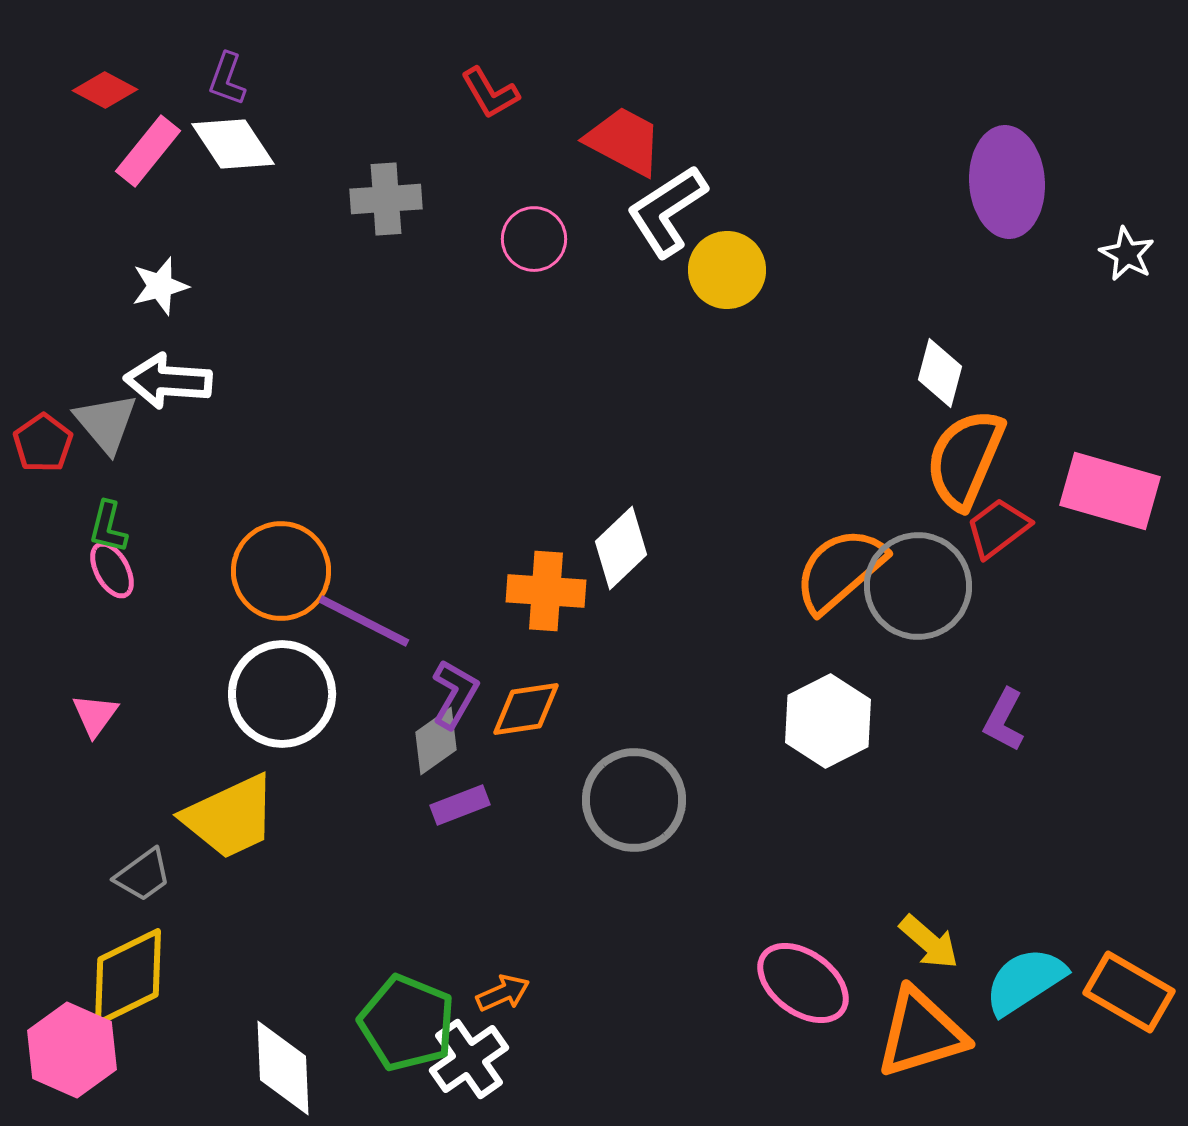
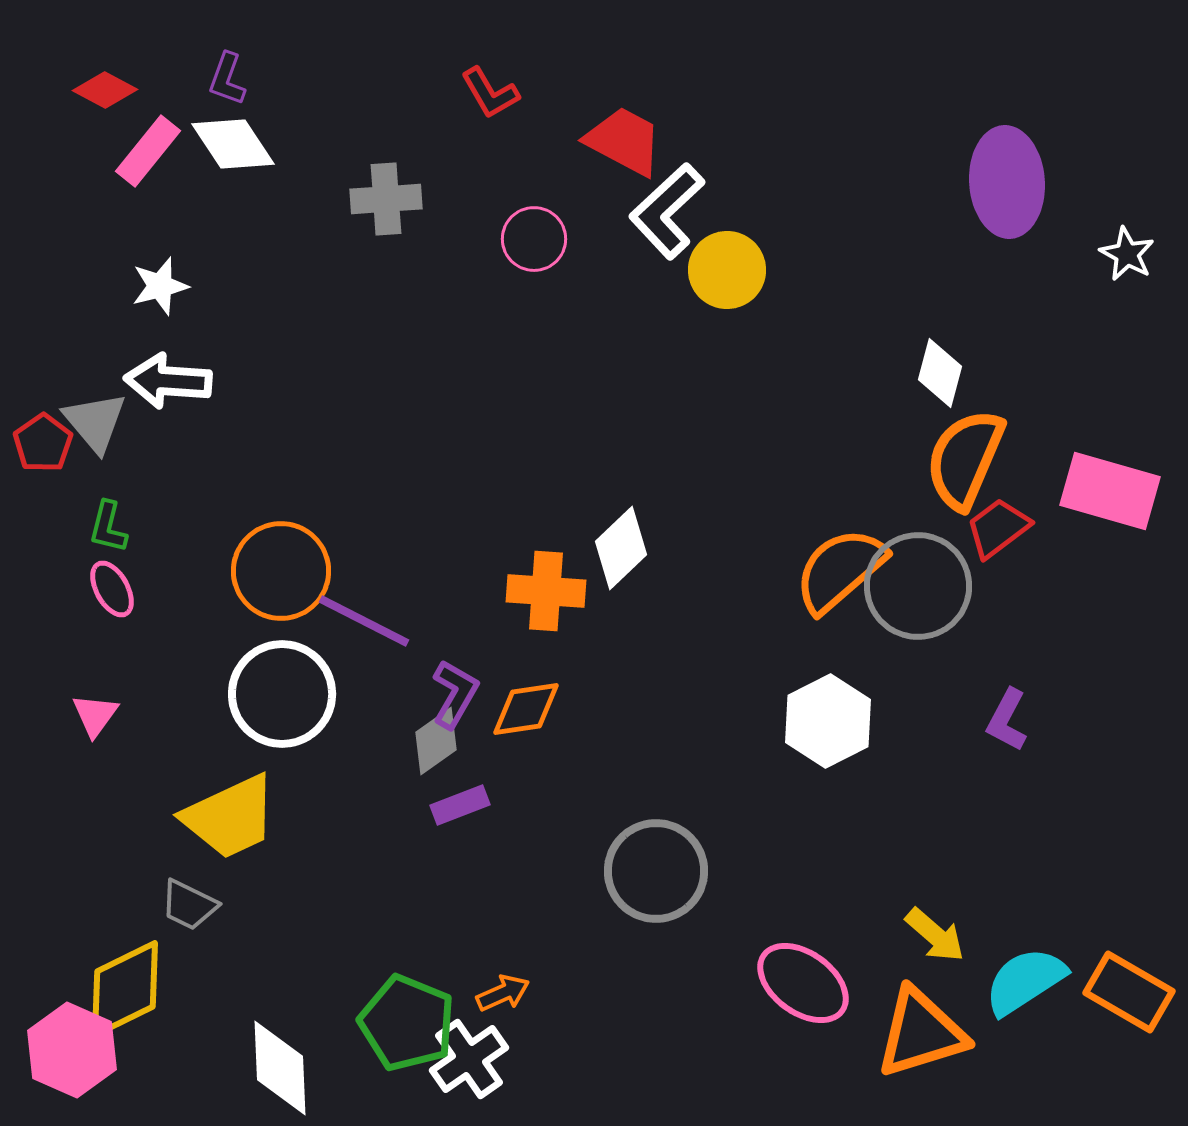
white L-shape at (667, 211): rotated 10 degrees counterclockwise
gray triangle at (106, 423): moved 11 px left, 1 px up
pink ellipse at (112, 570): moved 19 px down
purple L-shape at (1004, 720): moved 3 px right
gray circle at (634, 800): moved 22 px right, 71 px down
gray trapezoid at (143, 875): moved 46 px right, 30 px down; rotated 62 degrees clockwise
yellow arrow at (929, 942): moved 6 px right, 7 px up
yellow diamond at (128, 977): moved 3 px left, 12 px down
white diamond at (283, 1068): moved 3 px left
